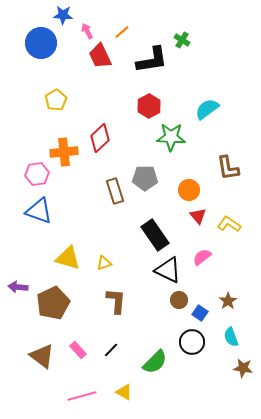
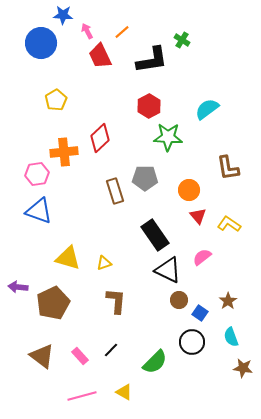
green star at (171, 137): moved 3 px left
pink rectangle at (78, 350): moved 2 px right, 6 px down
